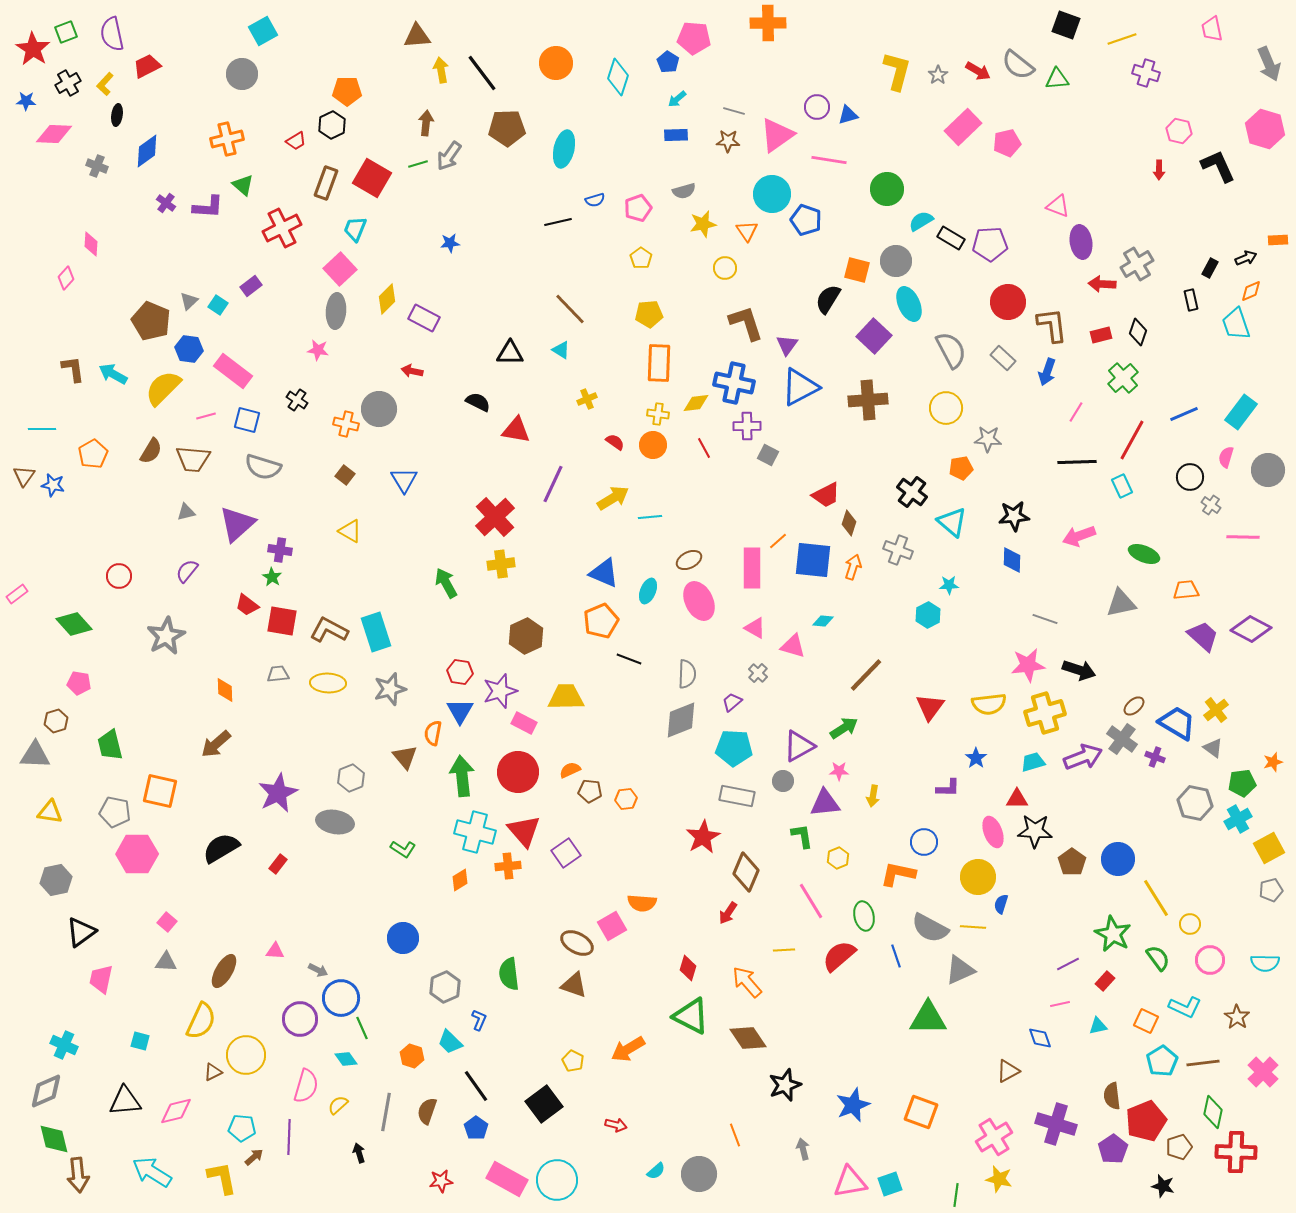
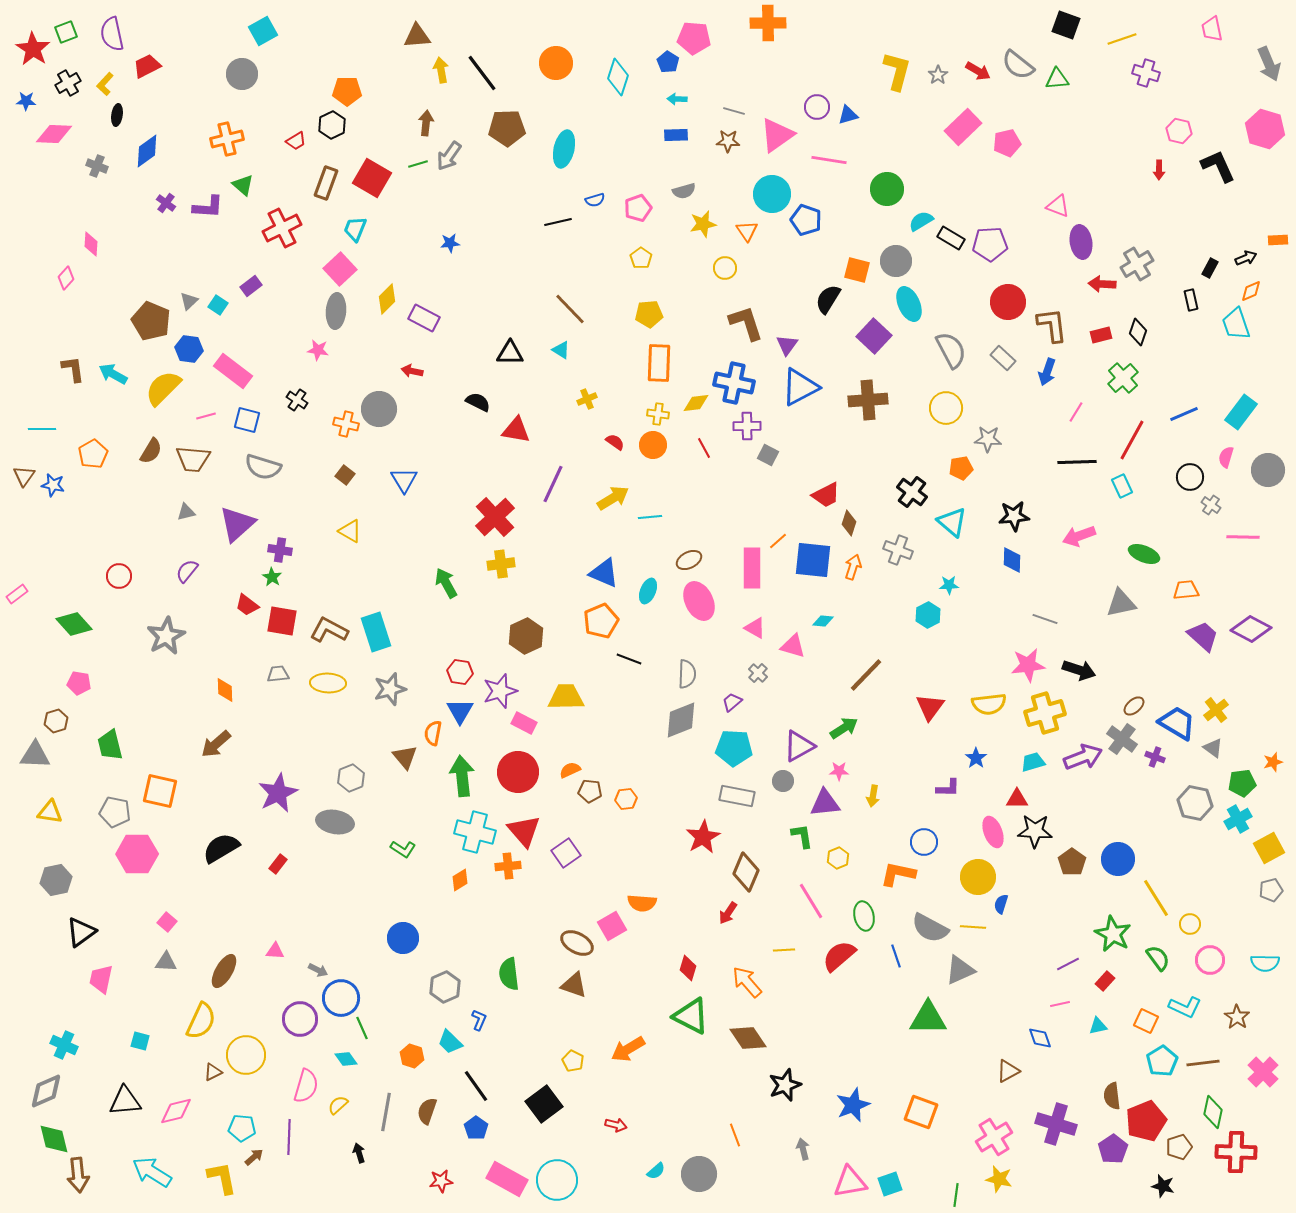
cyan arrow at (677, 99): rotated 42 degrees clockwise
